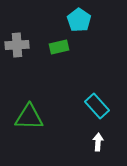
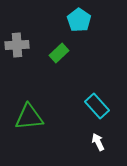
green rectangle: moved 6 px down; rotated 30 degrees counterclockwise
green triangle: rotated 8 degrees counterclockwise
white arrow: rotated 30 degrees counterclockwise
